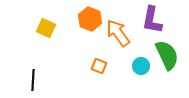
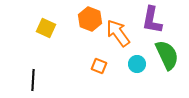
cyan circle: moved 4 px left, 2 px up
